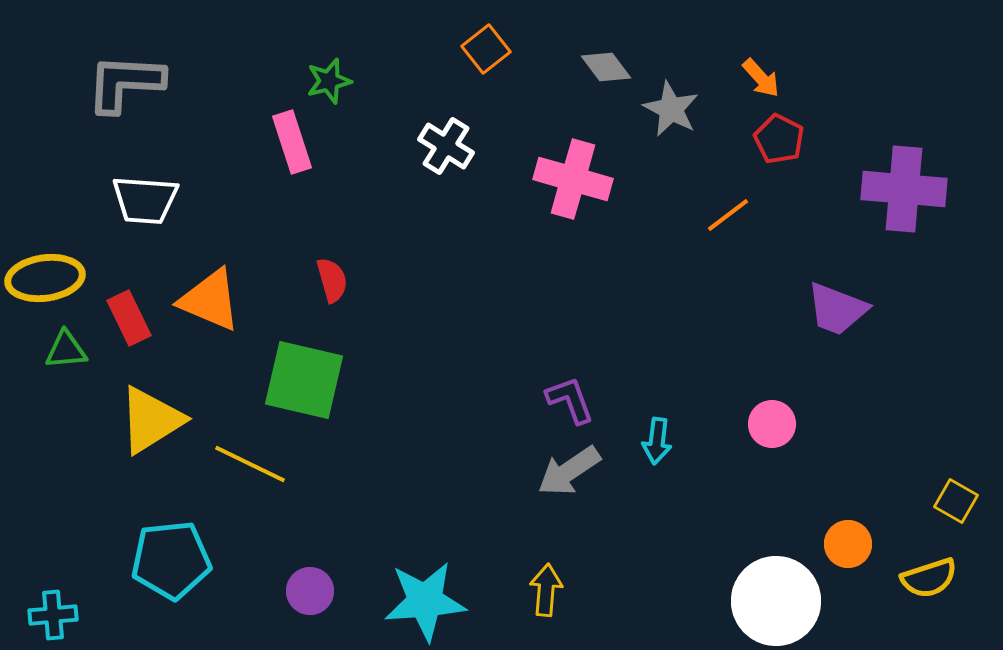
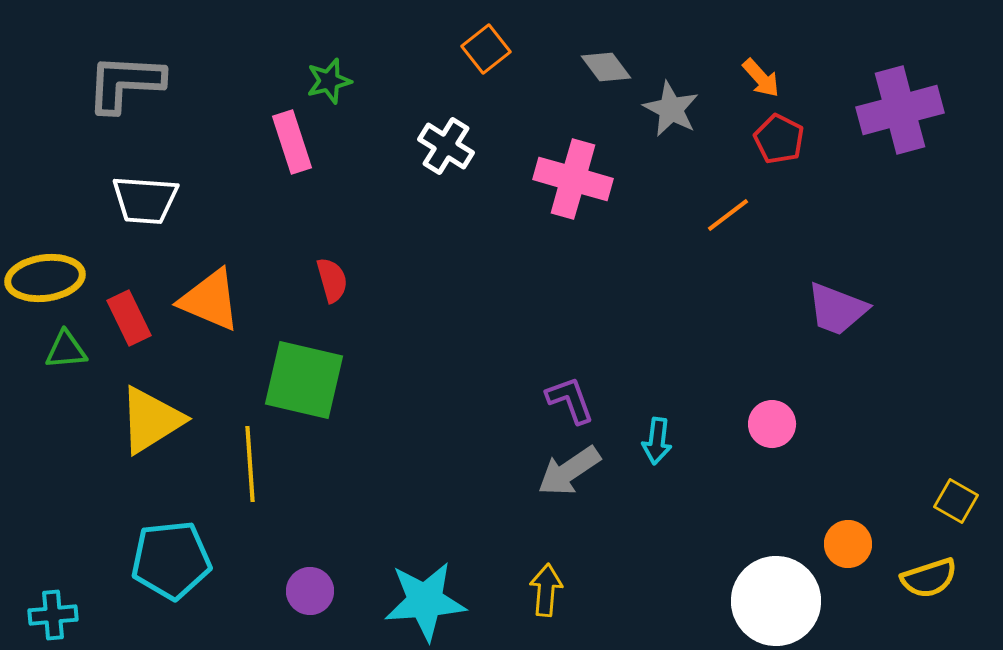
purple cross: moved 4 px left, 79 px up; rotated 20 degrees counterclockwise
yellow line: rotated 60 degrees clockwise
